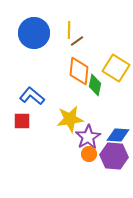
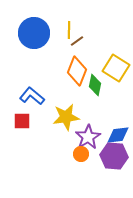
orange diamond: moved 2 px left; rotated 16 degrees clockwise
yellow star: moved 4 px left, 2 px up
blue diamond: rotated 10 degrees counterclockwise
orange circle: moved 8 px left
